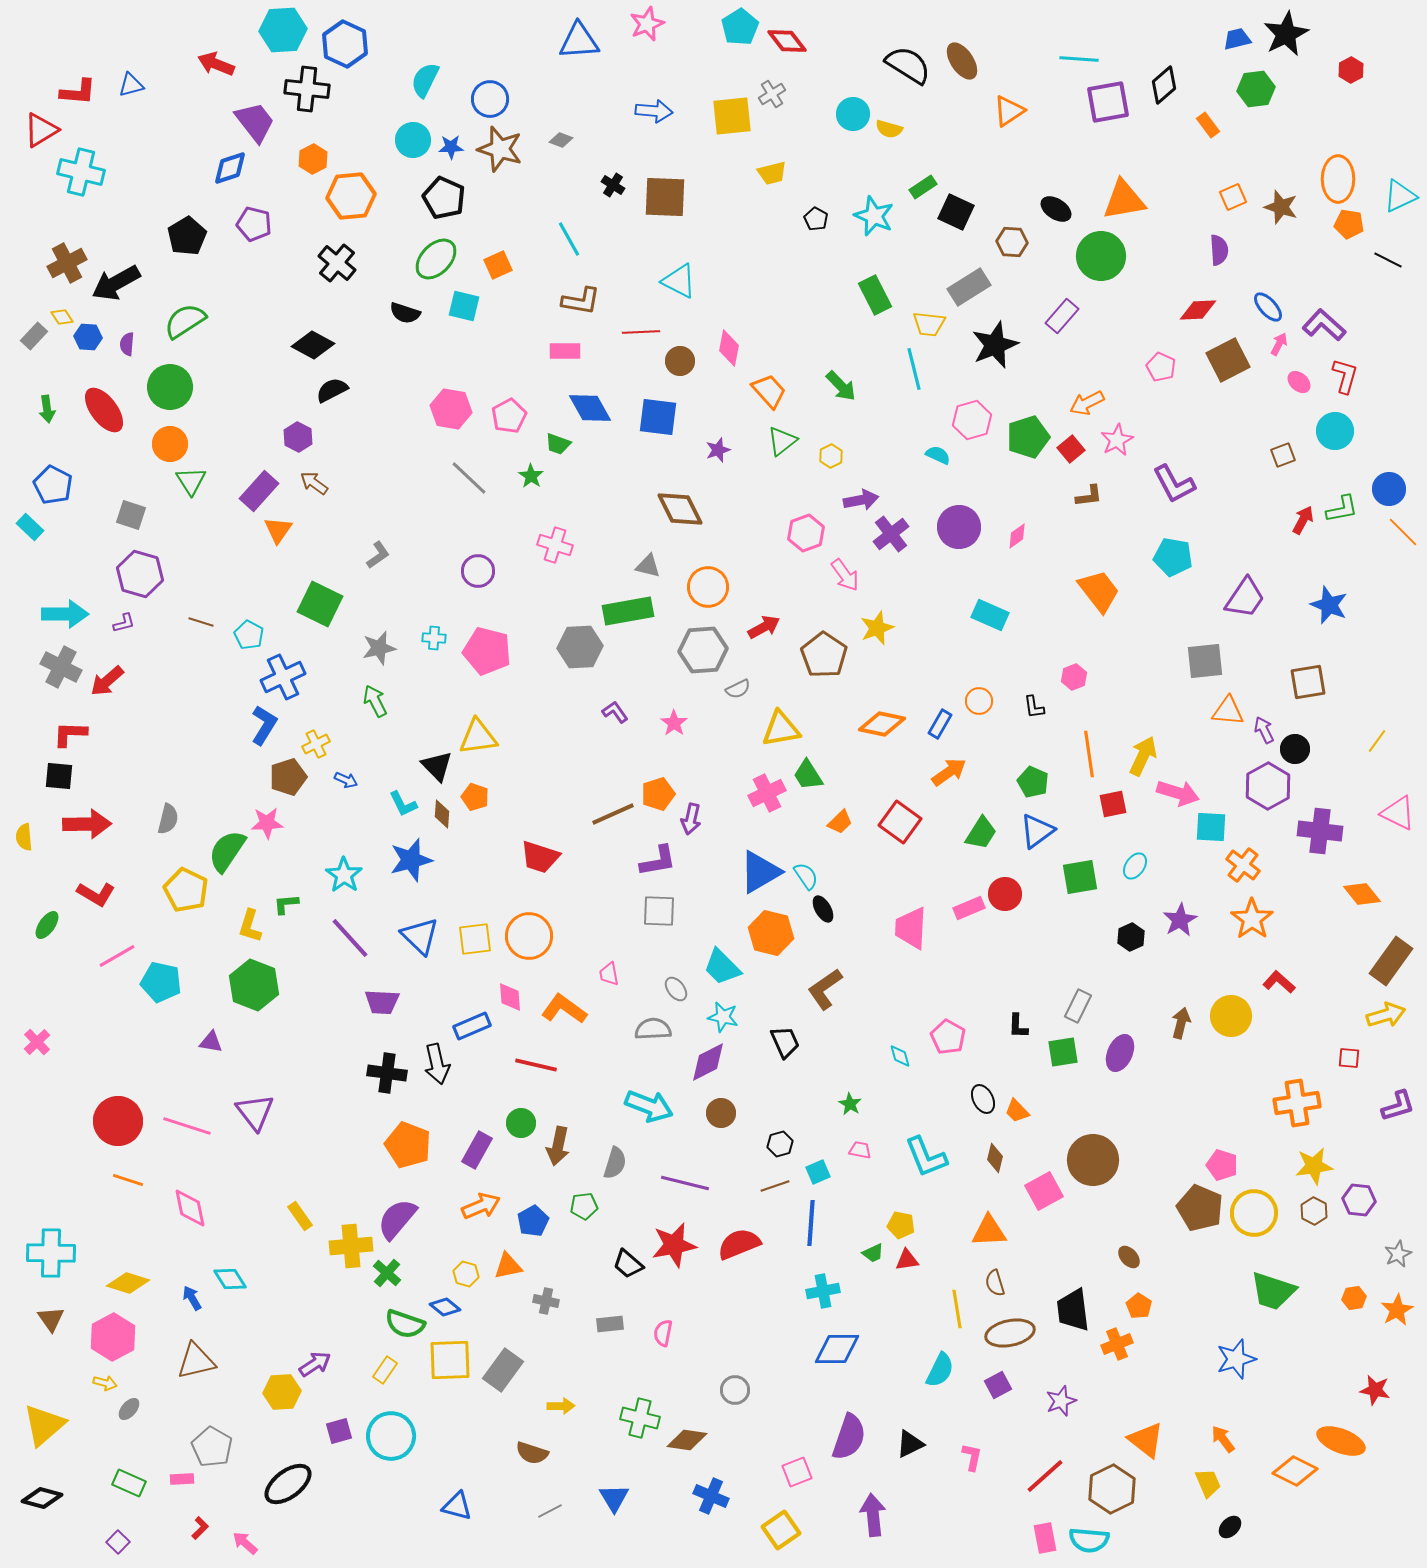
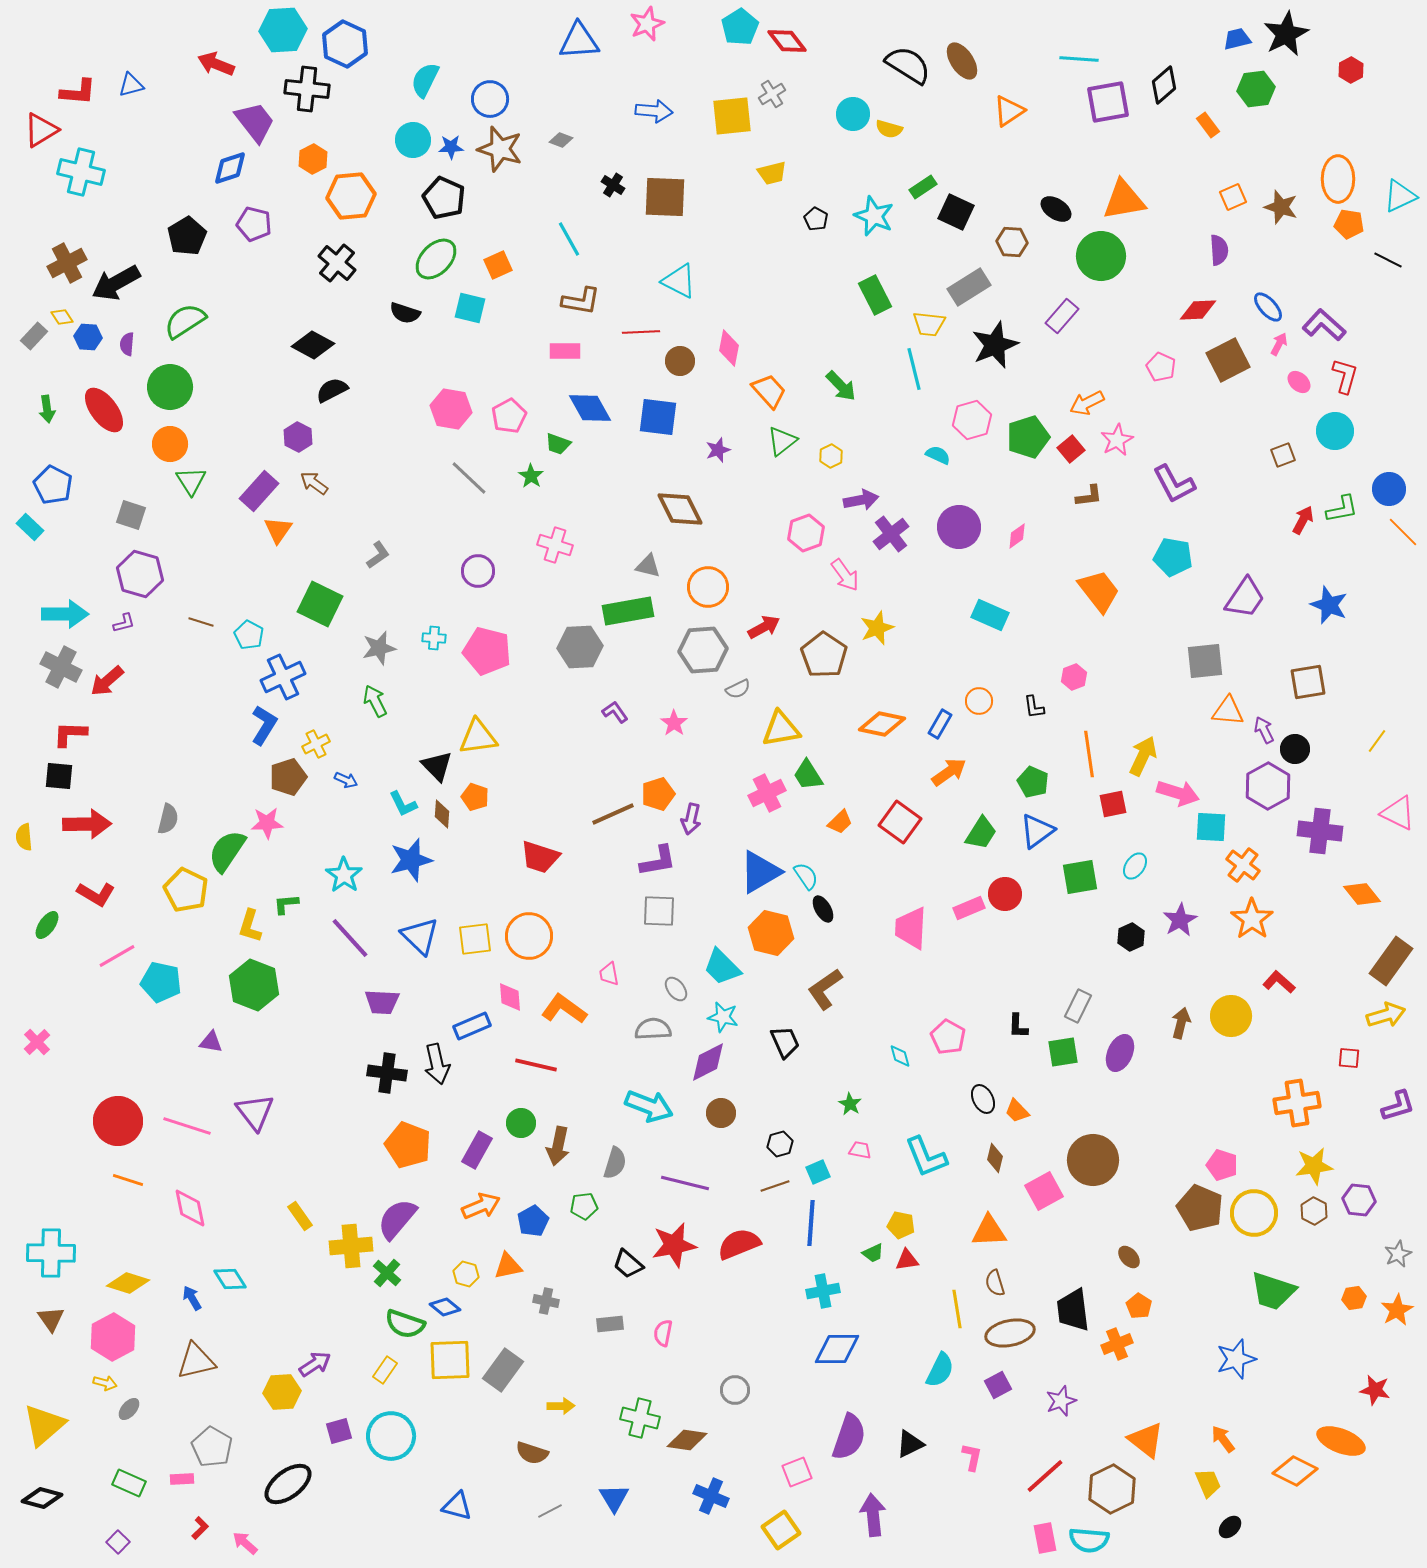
cyan square at (464, 306): moved 6 px right, 2 px down
